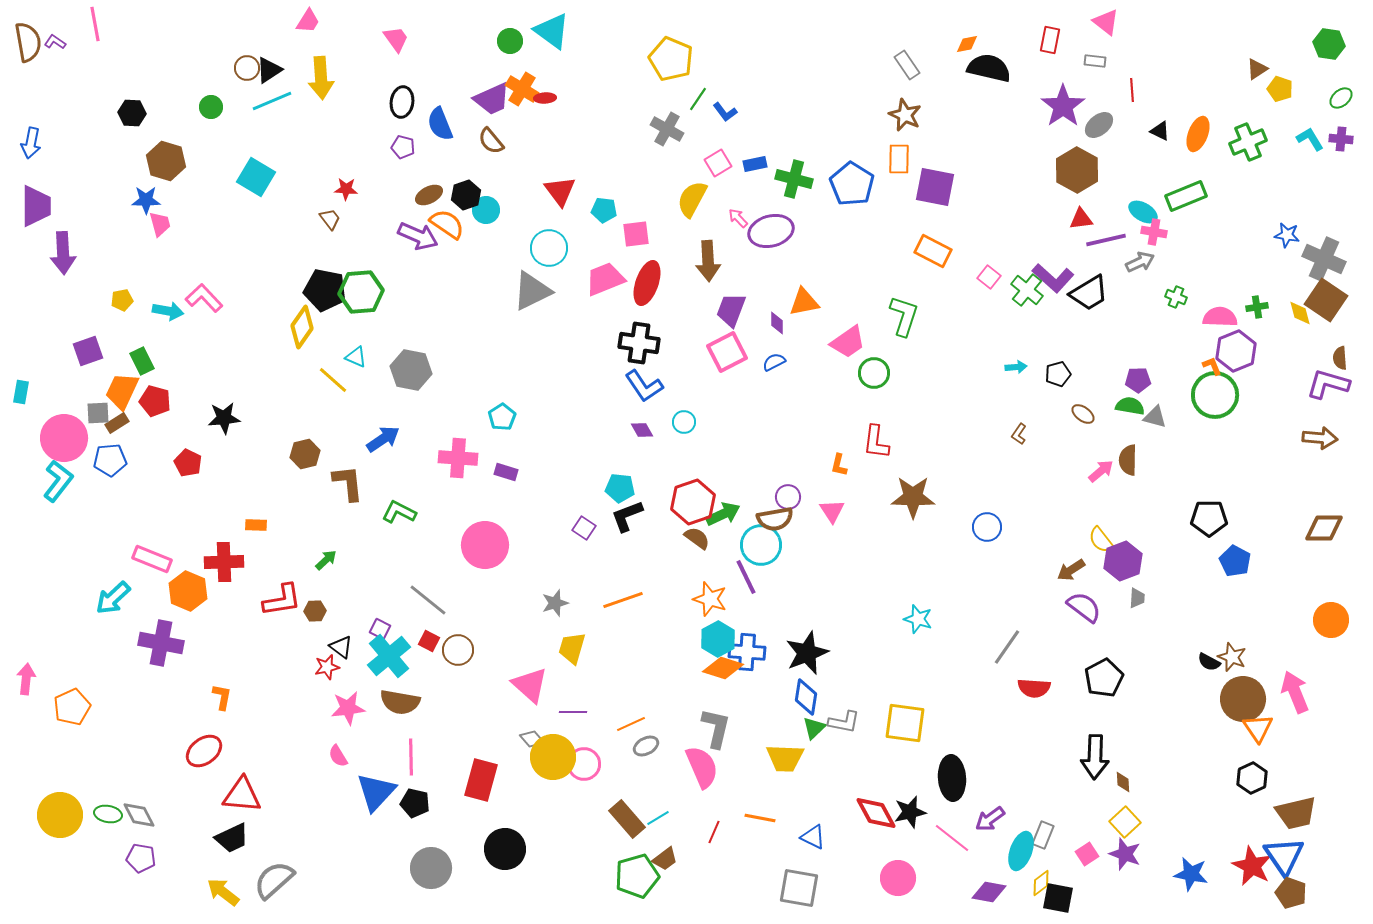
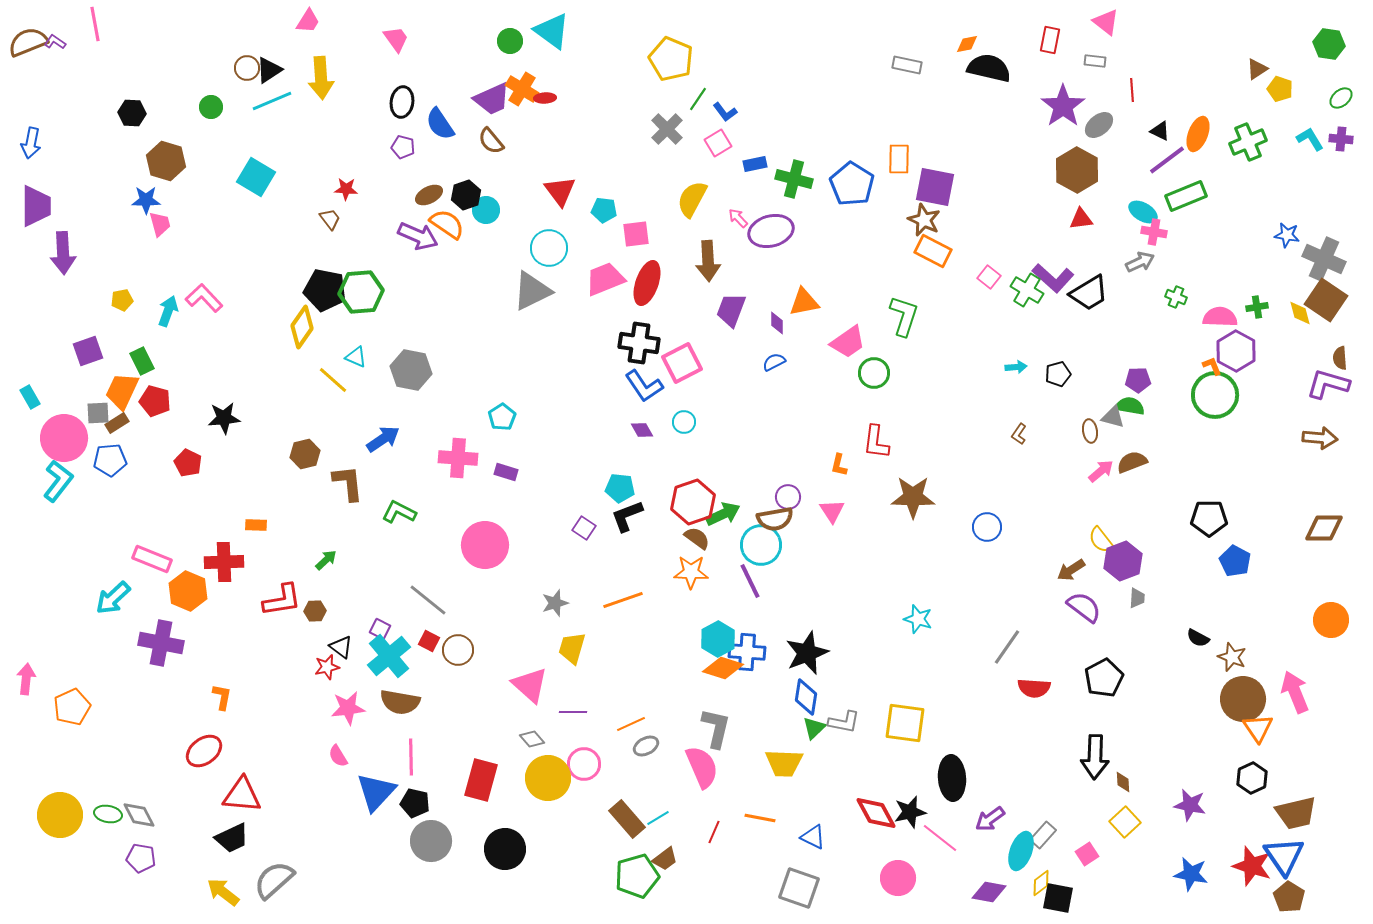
brown semicircle at (28, 42): rotated 102 degrees counterclockwise
gray rectangle at (907, 65): rotated 44 degrees counterclockwise
brown star at (905, 115): moved 19 px right, 105 px down
blue semicircle at (440, 124): rotated 12 degrees counterclockwise
gray cross at (667, 129): rotated 16 degrees clockwise
pink square at (718, 163): moved 20 px up
purple line at (1106, 240): moved 61 px right, 80 px up; rotated 24 degrees counterclockwise
green cross at (1027, 290): rotated 8 degrees counterclockwise
cyan arrow at (168, 311): rotated 80 degrees counterclockwise
purple hexagon at (1236, 351): rotated 9 degrees counterclockwise
pink square at (727, 352): moved 45 px left, 11 px down
cyan rectangle at (21, 392): moved 9 px right, 5 px down; rotated 40 degrees counterclockwise
brown ellipse at (1083, 414): moved 7 px right, 17 px down; rotated 45 degrees clockwise
gray triangle at (1155, 417): moved 42 px left
brown semicircle at (1128, 460): moved 4 px right, 2 px down; rotated 68 degrees clockwise
purple line at (746, 577): moved 4 px right, 4 px down
orange star at (710, 599): moved 19 px left, 27 px up; rotated 16 degrees counterclockwise
black semicircle at (1209, 662): moved 11 px left, 24 px up
yellow circle at (553, 757): moved 5 px left, 21 px down
yellow trapezoid at (785, 758): moved 1 px left, 5 px down
gray rectangle at (1043, 835): rotated 20 degrees clockwise
pink line at (952, 838): moved 12 px left
purple star at (1125, 854): moved 65 px right, 49 px up; rotated 8 degrees counterclockwise
red star at (1252, 866): rotated 9 degrees counterclockwise
gray circle at (431, 868): moved 27 px up
gray square at (799, 888): rotated 9 degrees clockwise
brown pentagon at (1291, 893): moved 2 px left, 4 px down; rotated 12 degrees clockwise
